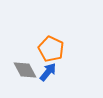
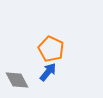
gray diamond: moved 8 px left, 10 px down
